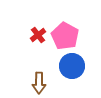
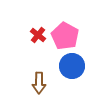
red cross: rotated 14 degrees counterclockwise
